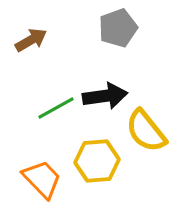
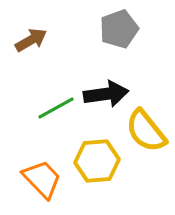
gray pentagon: moved 1 px right, 1 px down
black arrow: moved 1 px right, 2 px up
